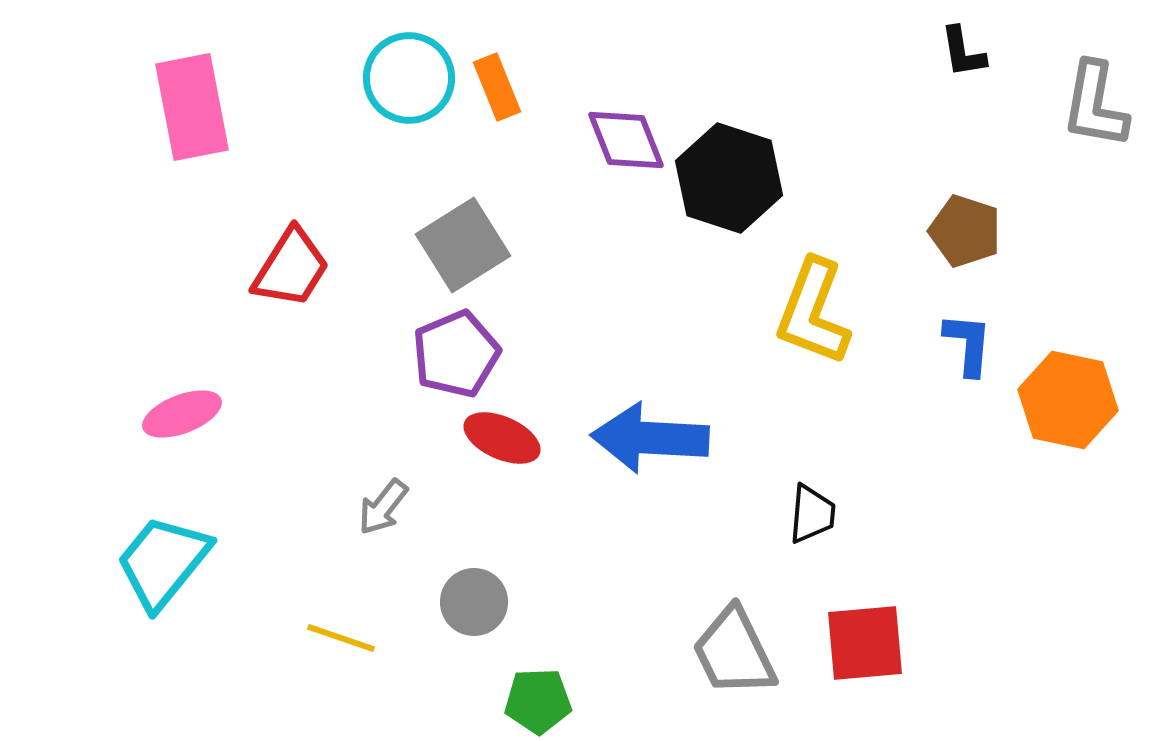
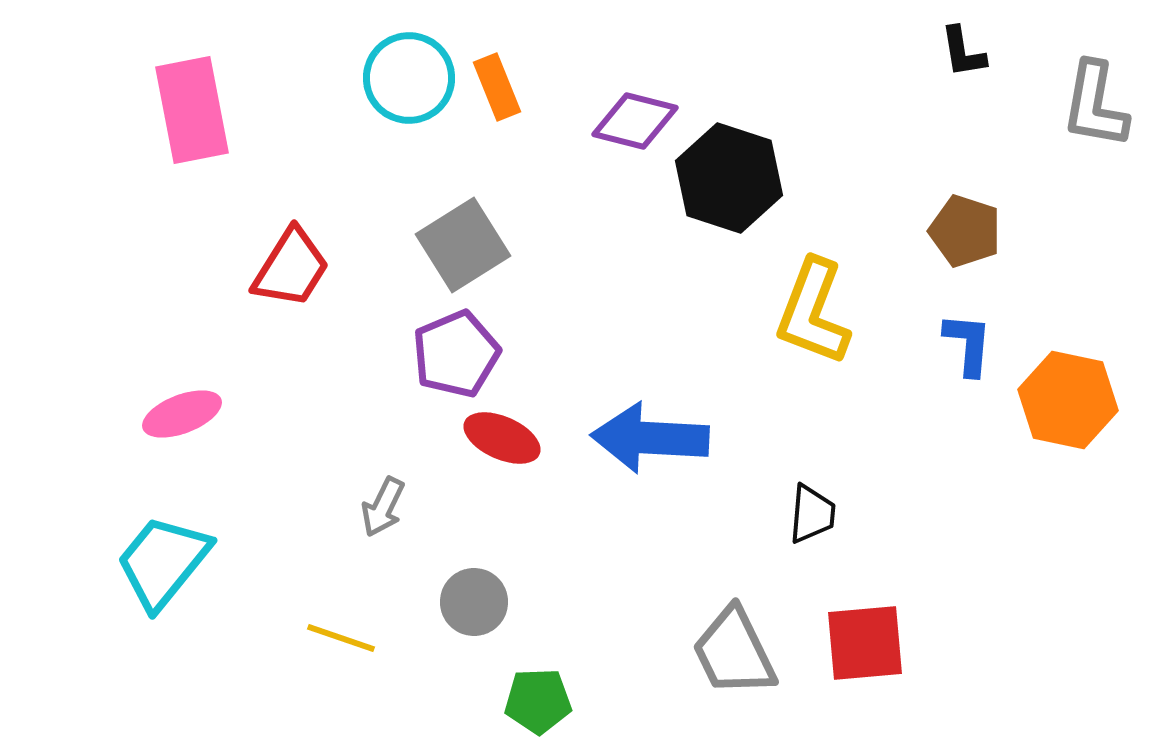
pink rectangle: moved 3 px down
purple diamond: moved 9 px right, 19 px up; rotated 54 degrees counterclockwise
gray arrow: rotated 12 degrees counterclockwise
